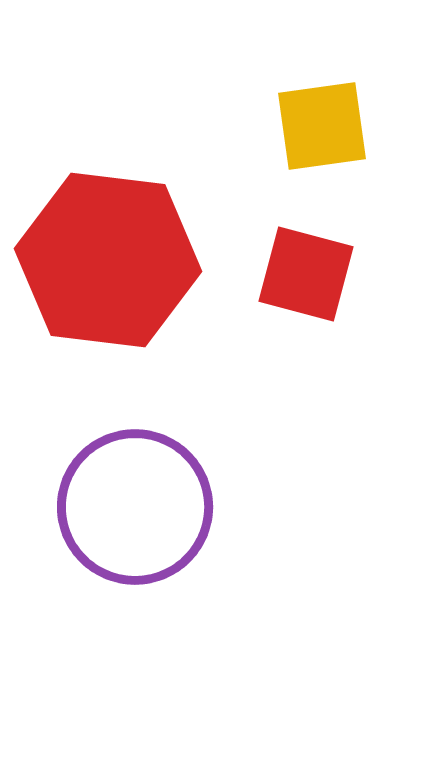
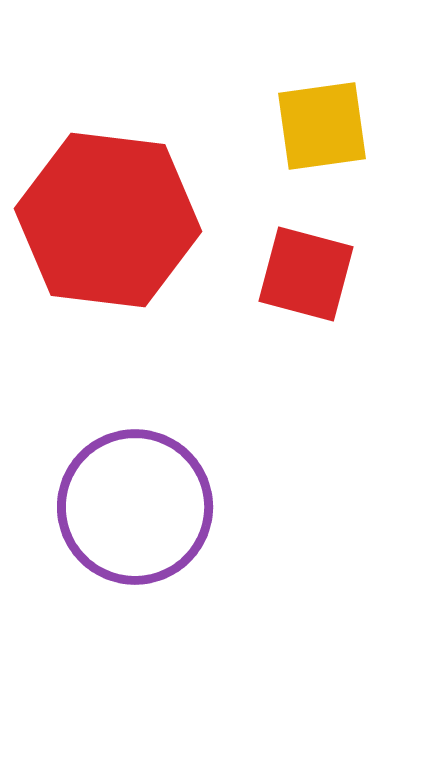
red hexagon: moved 40 px up
